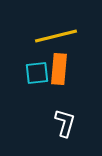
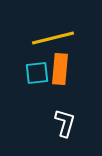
yellow line: moved 3 px left, 2 px down
orange rectangle: moved 1 px right
